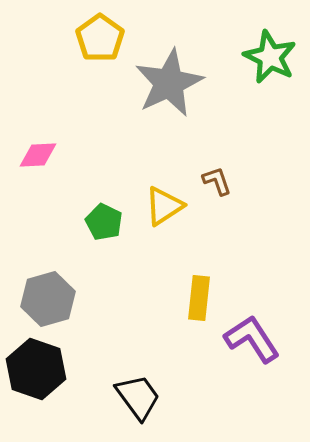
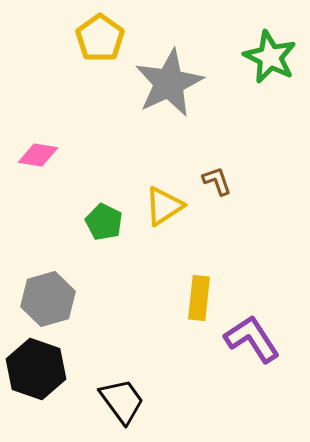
pink diamond: rotated 12 degrees clockwise
black trapezoid: moved 16 px left, 4 px down
